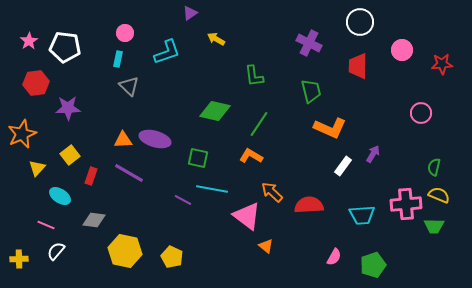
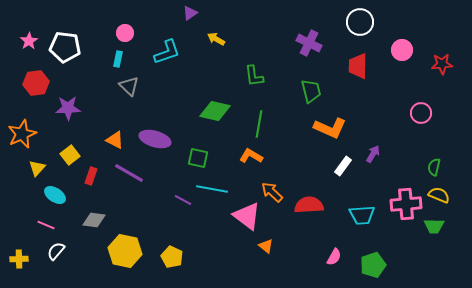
green line at (259, 124): rotated 24 degrees counterclockwise
orange triangle at (123, 140): moved 8 px left; rotated 30 degrees clockwise
cyan ellipse at (60, 196): moved 5 px left, 1 px up
